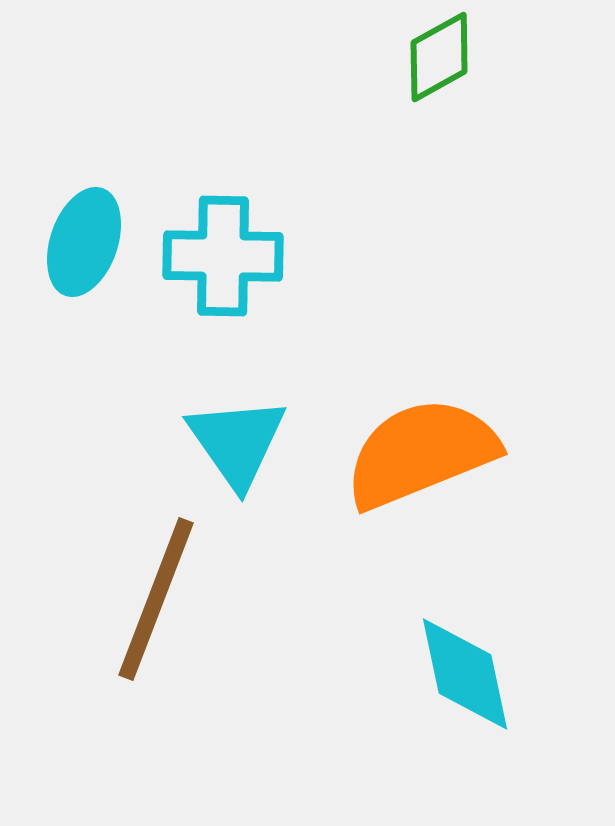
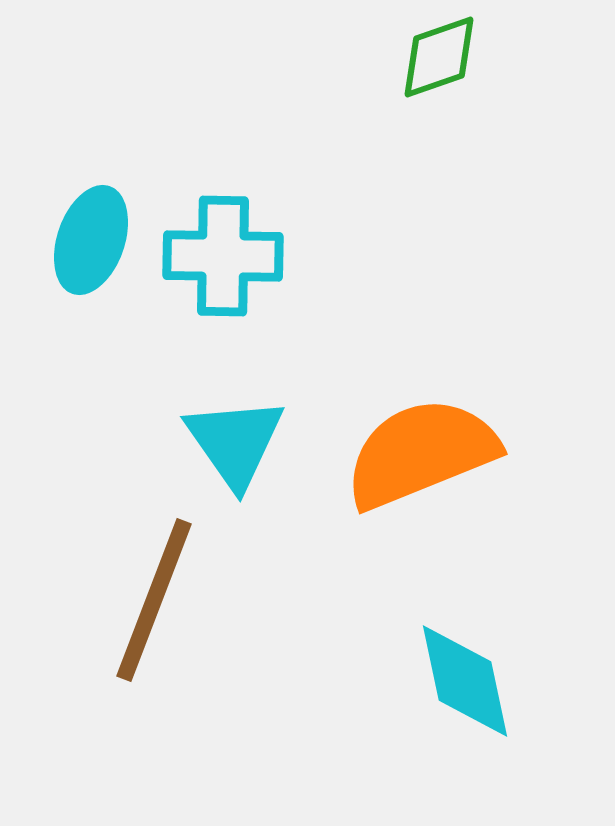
green diamond: rotated 10 degrees clockwise
cyan ellipse: moved 7 px right, 2 px up
cyan triangle: moved 2 px left
brown line: moved 2 px left, 1 px down
cyan diamond: moved 7 px down
